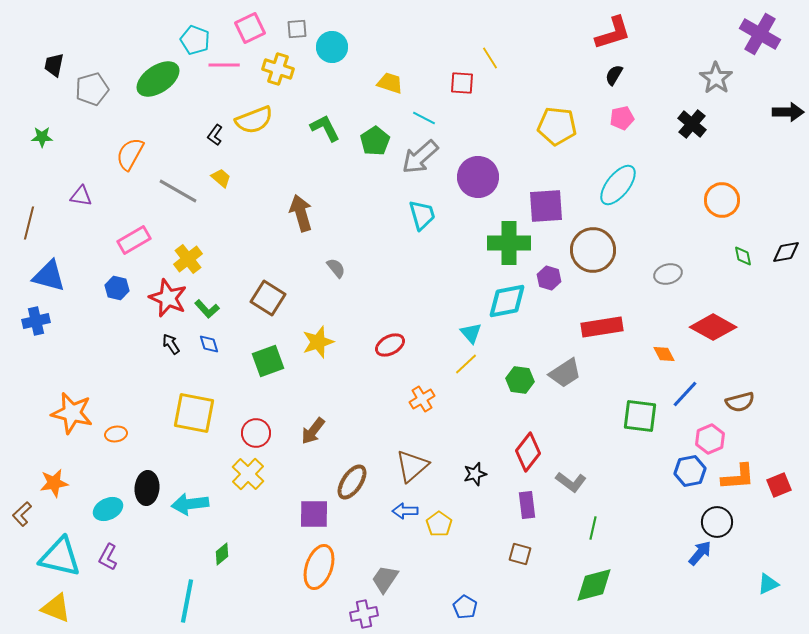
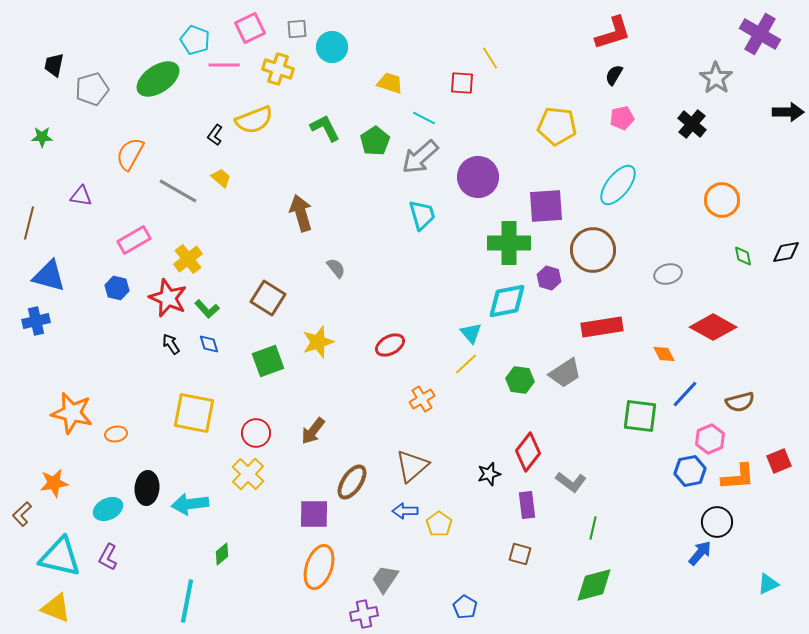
black star at (475, 474): moved 14 px right
red square at (779, 485): moved 24 px up
